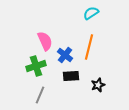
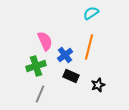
blue cross: rotated 14 degrees clockwise
black rectangle: rotated 28 degrees clockwise
gray line: moved 1 px up
